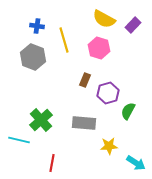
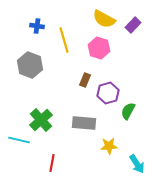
gray hexagon: moved 3 px left, 8 px down
cyan arrow: moved 1 px right, 1 px down; rotated 24 degrees clockwise
